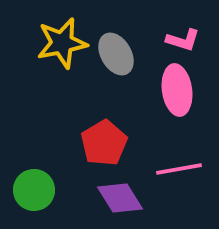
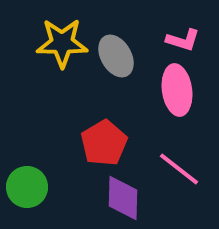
yellow star: rotated 12 degrees clockwise
gray ellipse: moved 2 px down
pink line: rotated 48 degrees clockwise
green circle: moved 7 px left, 3 px up
purple diamond: moved 3 px right; rotated 33 degrees clockwise
